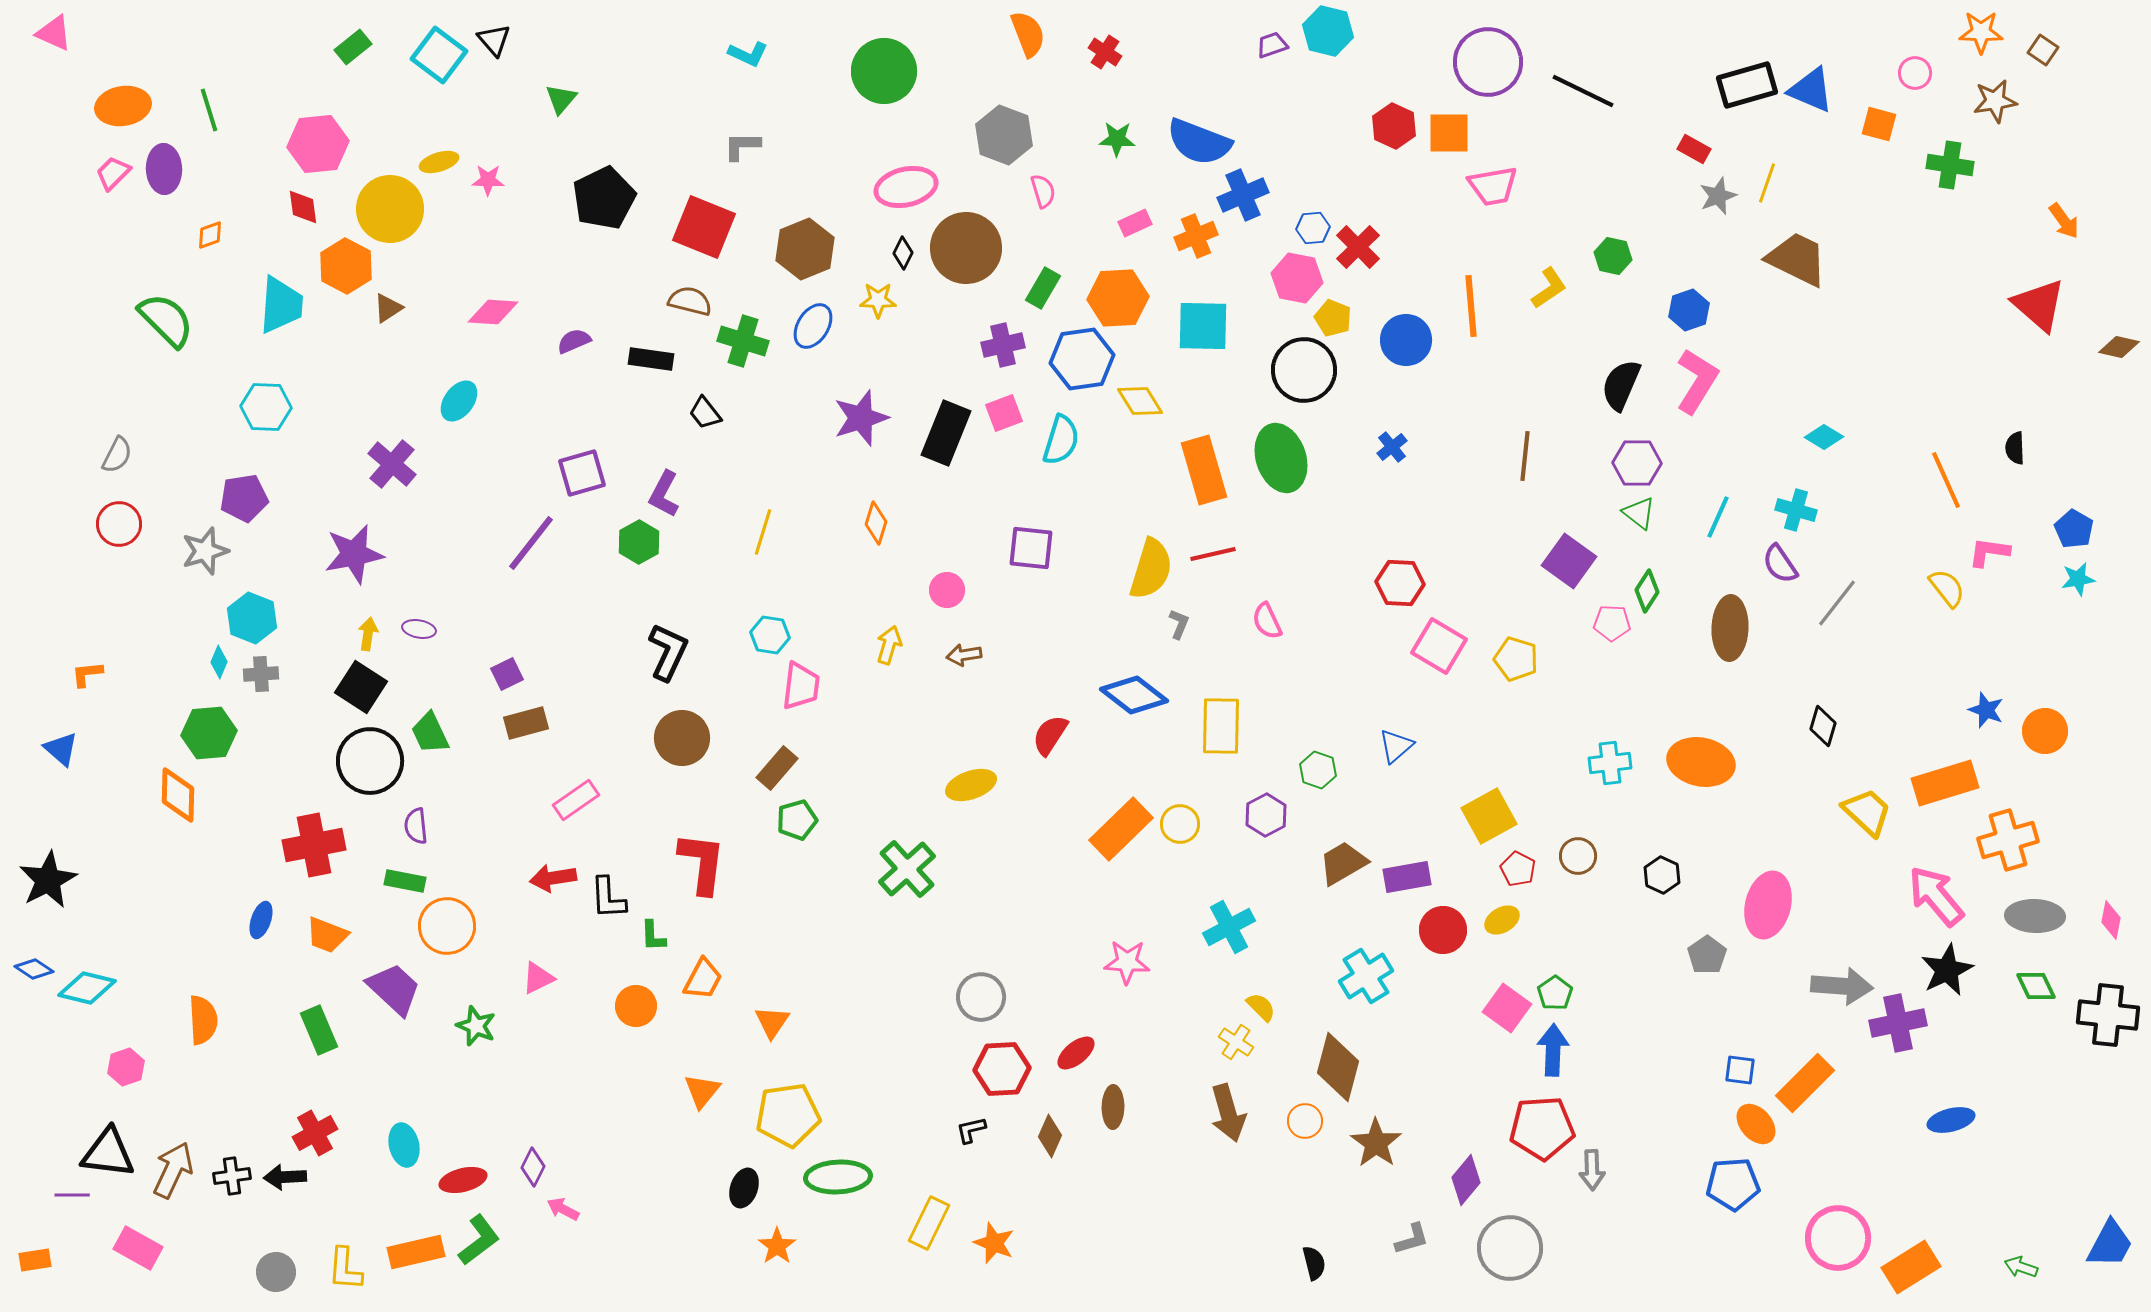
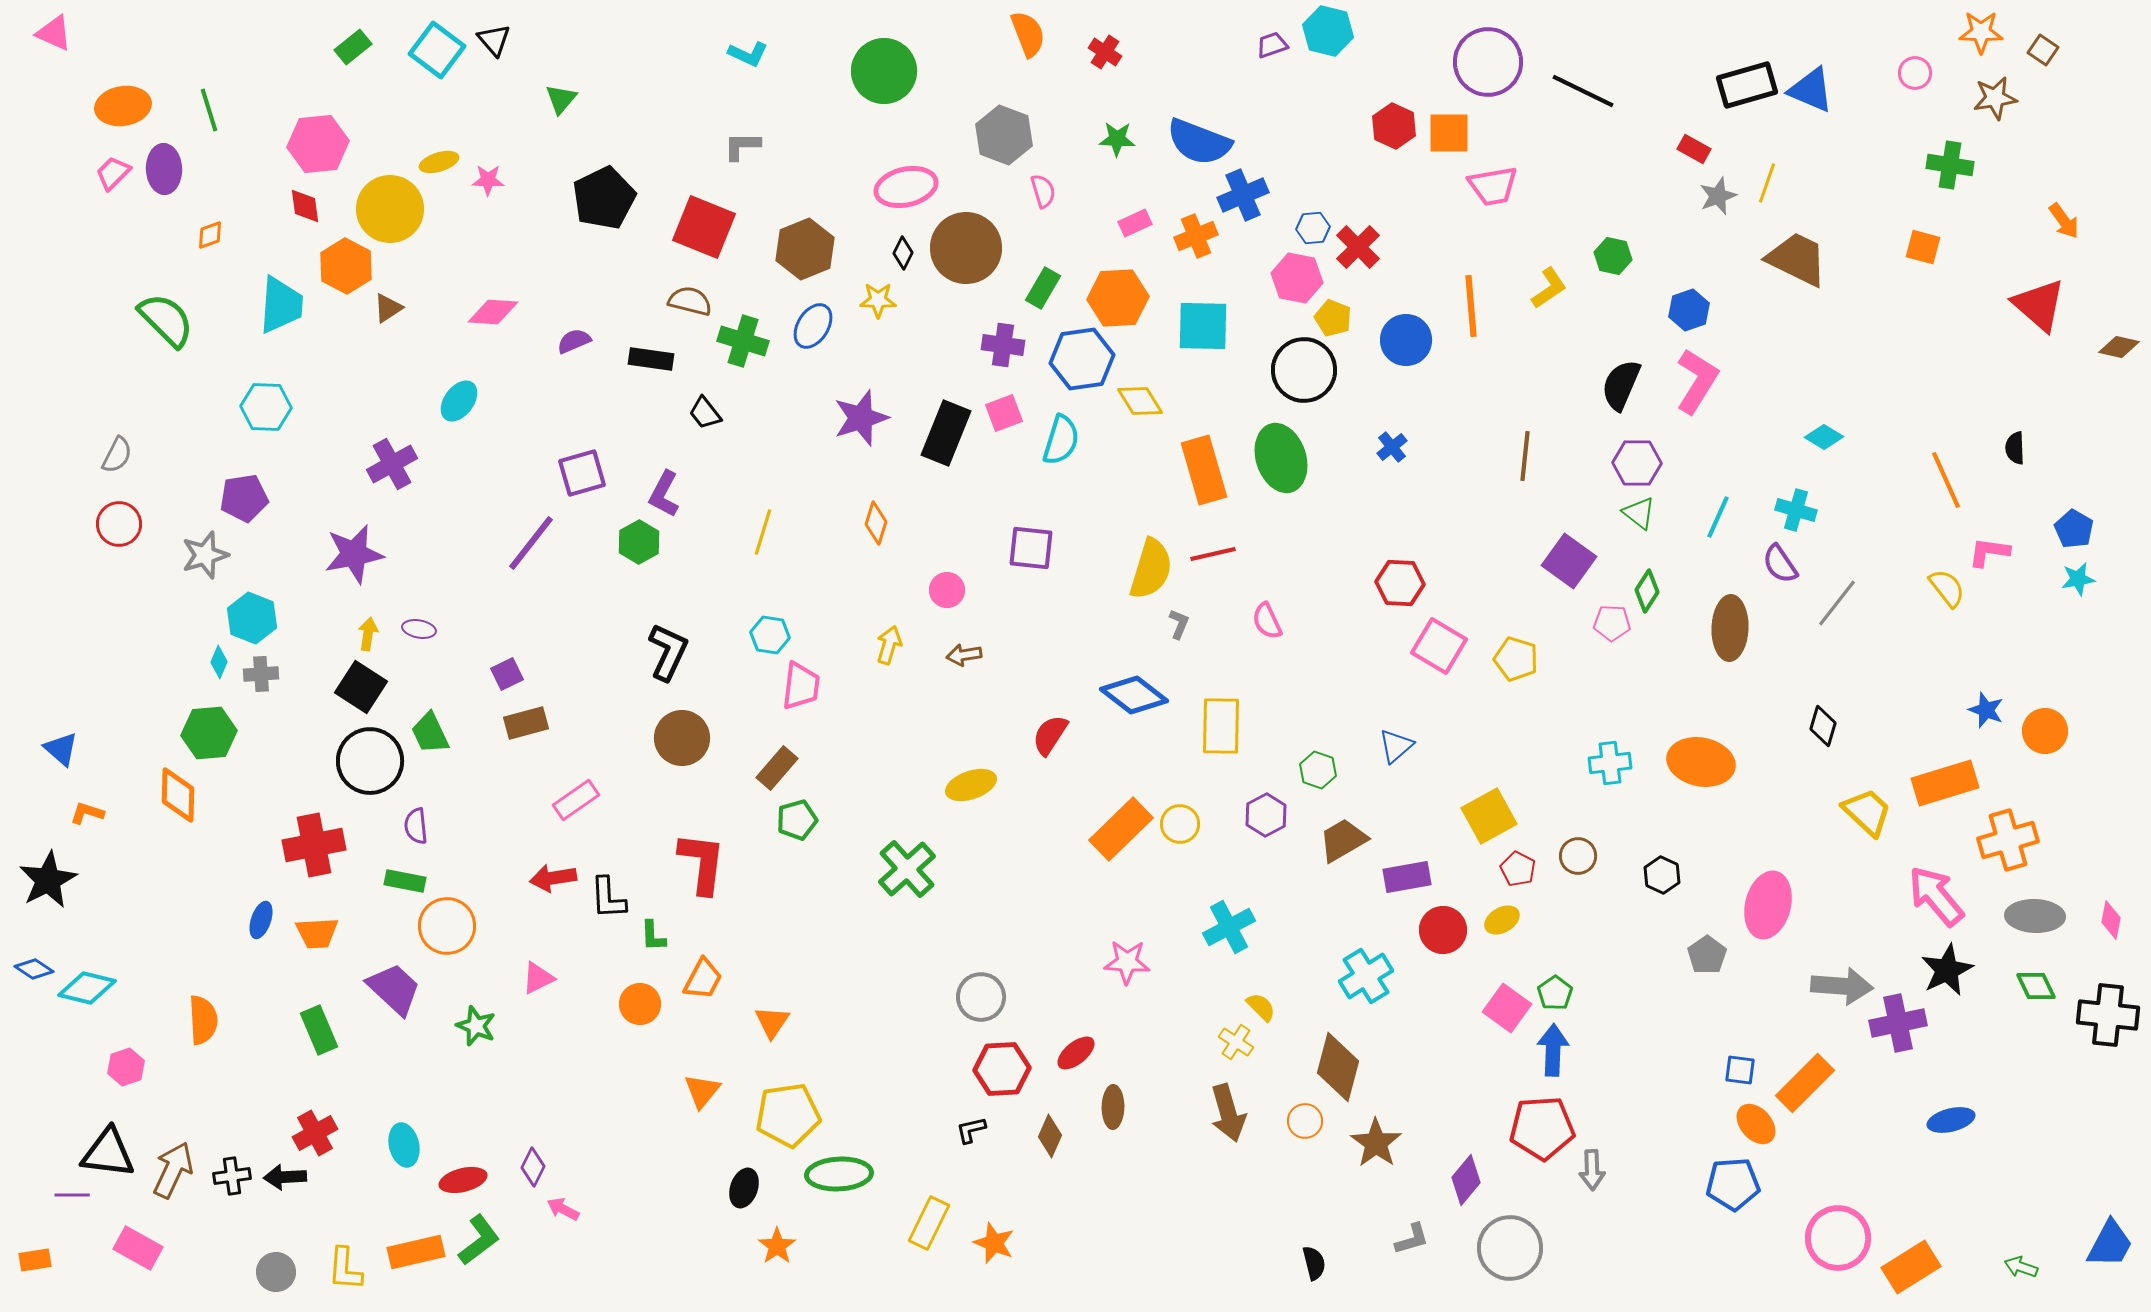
cyan square at (439, 55): moved 2 px left, 5 px up
brown star at (1995, 101): moved 3 px up
orange square at (1879, 124): moved 44 px right, 123 px down
red diamond at (303, 207): moved 2 px right, 1 px up
purple cross at (1003, 345): rotated 21 degrees clockwise
purple cross at (392, 464): rotated 21 degrees clockwise
gray star at (205, 551): moved 4 px down
orange L-shape at (87, 674): moved 139 px down; rotated 24 degrees clockwise
brown trapezoid at (1343, 863): moved 23 px up
orange trapezoid at (327, 935): moved 10 px left, 2 px up; rotated 24 degrees counterclockwise
orange circle at (636, 1006): moved 4 px right, 2 px up
green ellipse at (838, 1177): moved 1 px right, 3 px up
